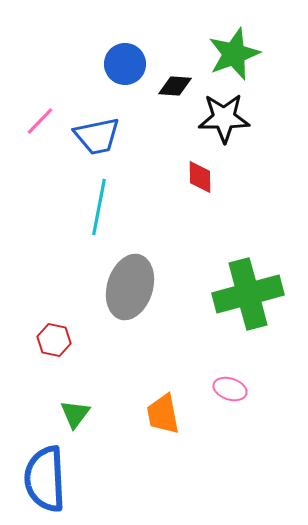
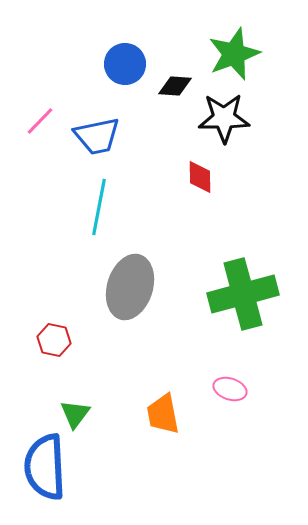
green cross: moved 5 px left
blue semicircle: moved 12 px up
